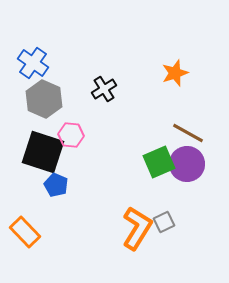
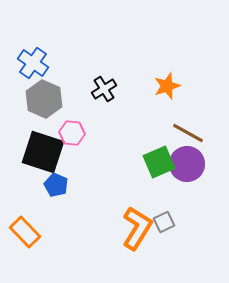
orange star: moved 8 px left, 13 px down
pink hexagon: moved 1 px right, 2 px up
